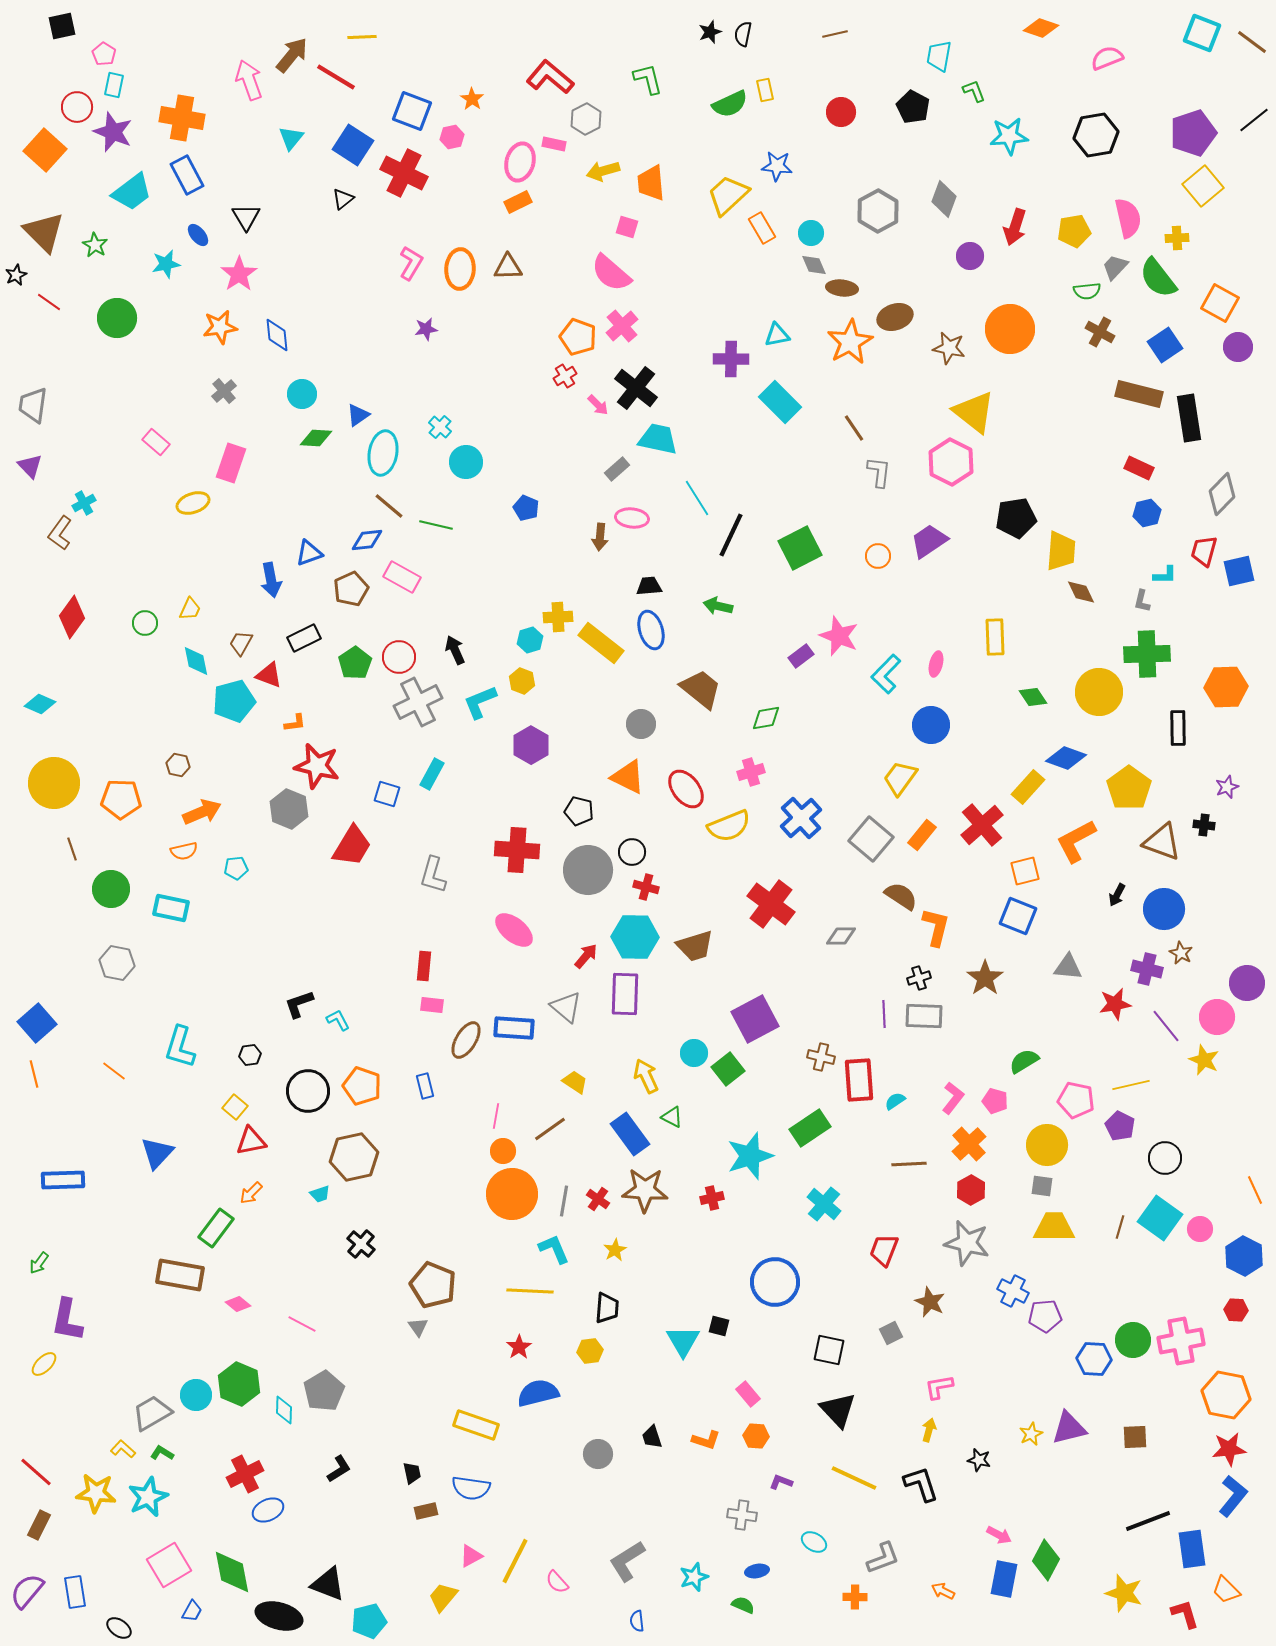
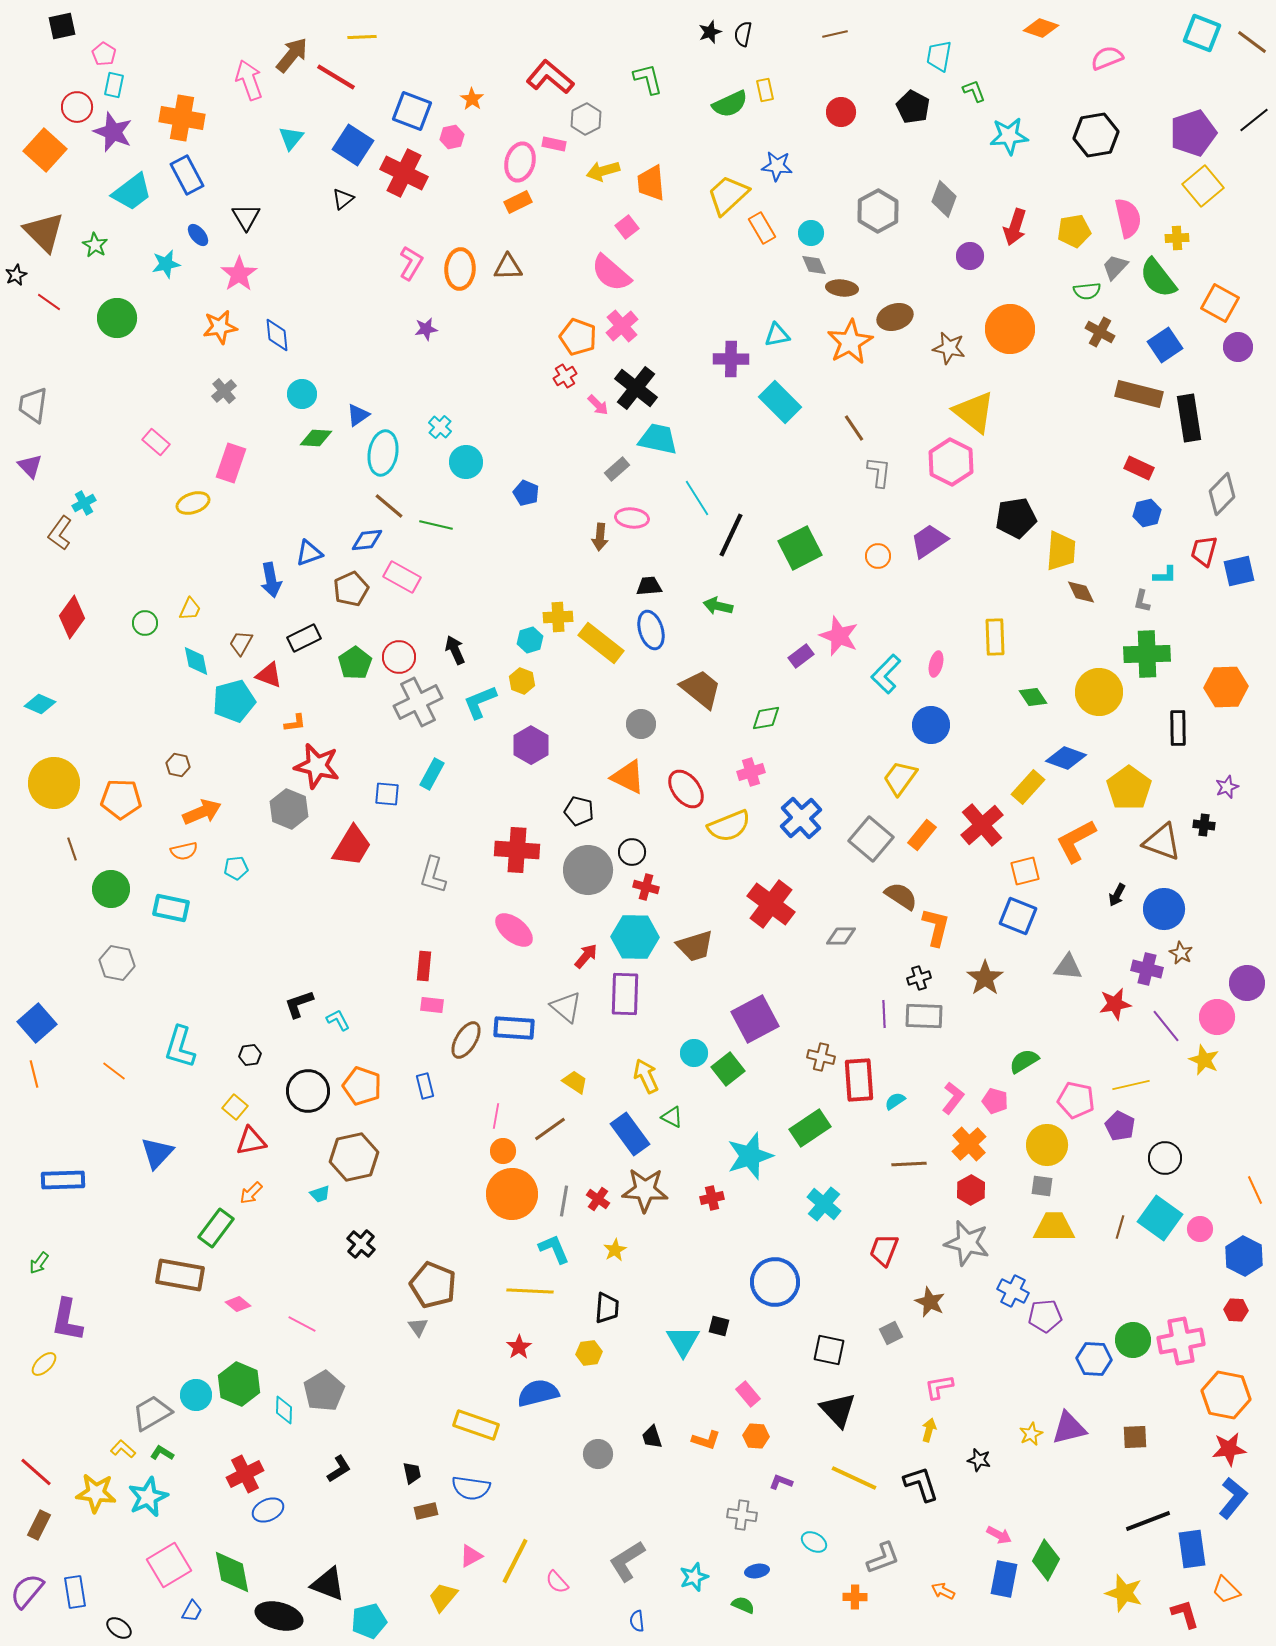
pink square at (627, 227): rotated 35 degrees clockwise
blue pentagon at (526, 508): moved 15 px up
blue square at (387, 794): rotated 12 degrees counterclockwise
yellow hexagon at (590, 1351): moved 1 px left, 2 px down
blue L-shape at (1233, 1496): moved 2 px down
